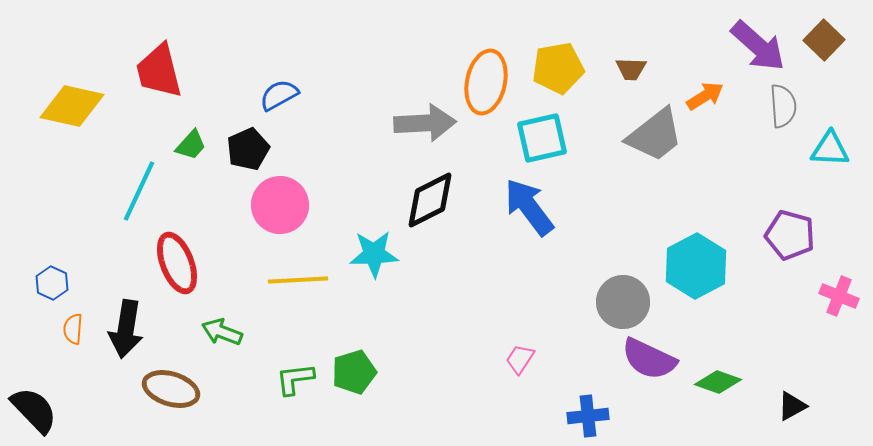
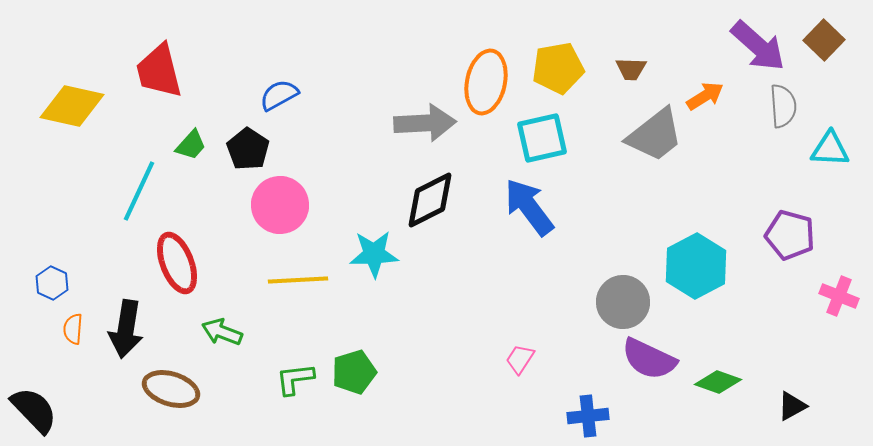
black pentagon: rotated 15 degrees counterclockwise
